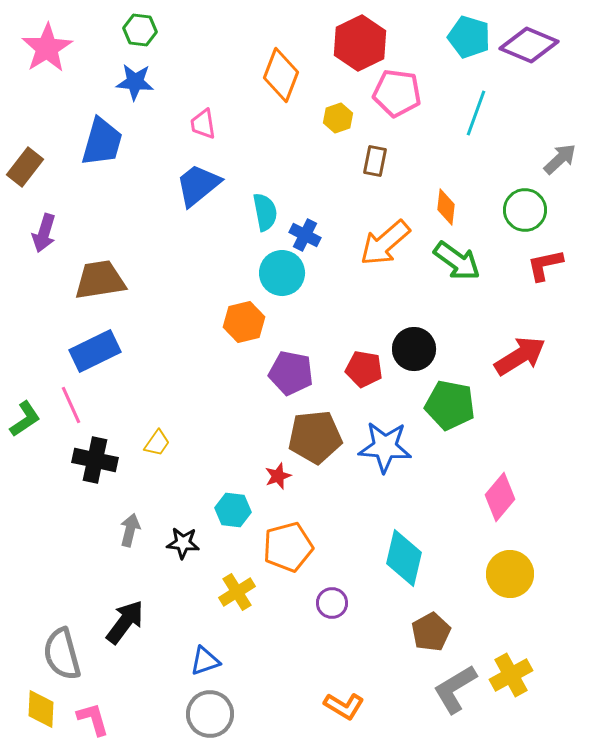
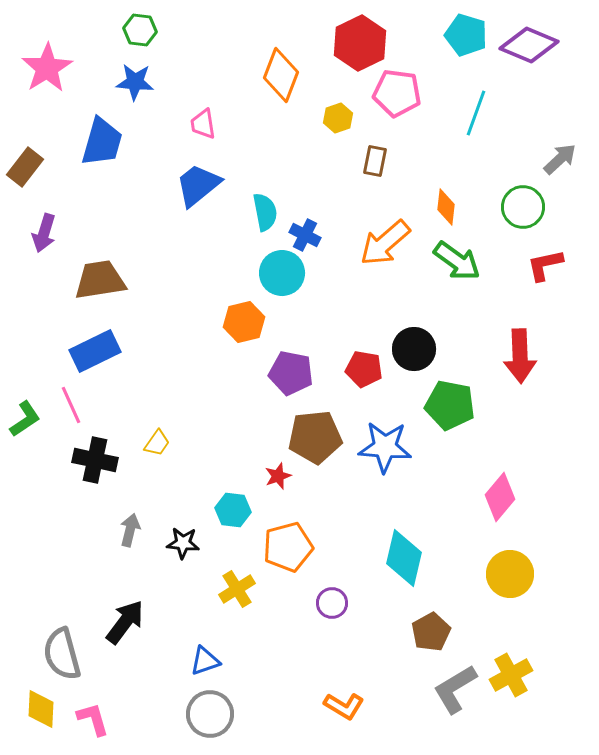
cyan pentagon at (469, 37): moved 3 px left, 2 px up
pink star at (47, 48): moved 20 px down
green circle at (525, 210): moved 2 px left, 3 px up
red arrow at (520, 356): rotated 120 degrees clockwise
yellow cross at (237, 592): moved 3 px up
